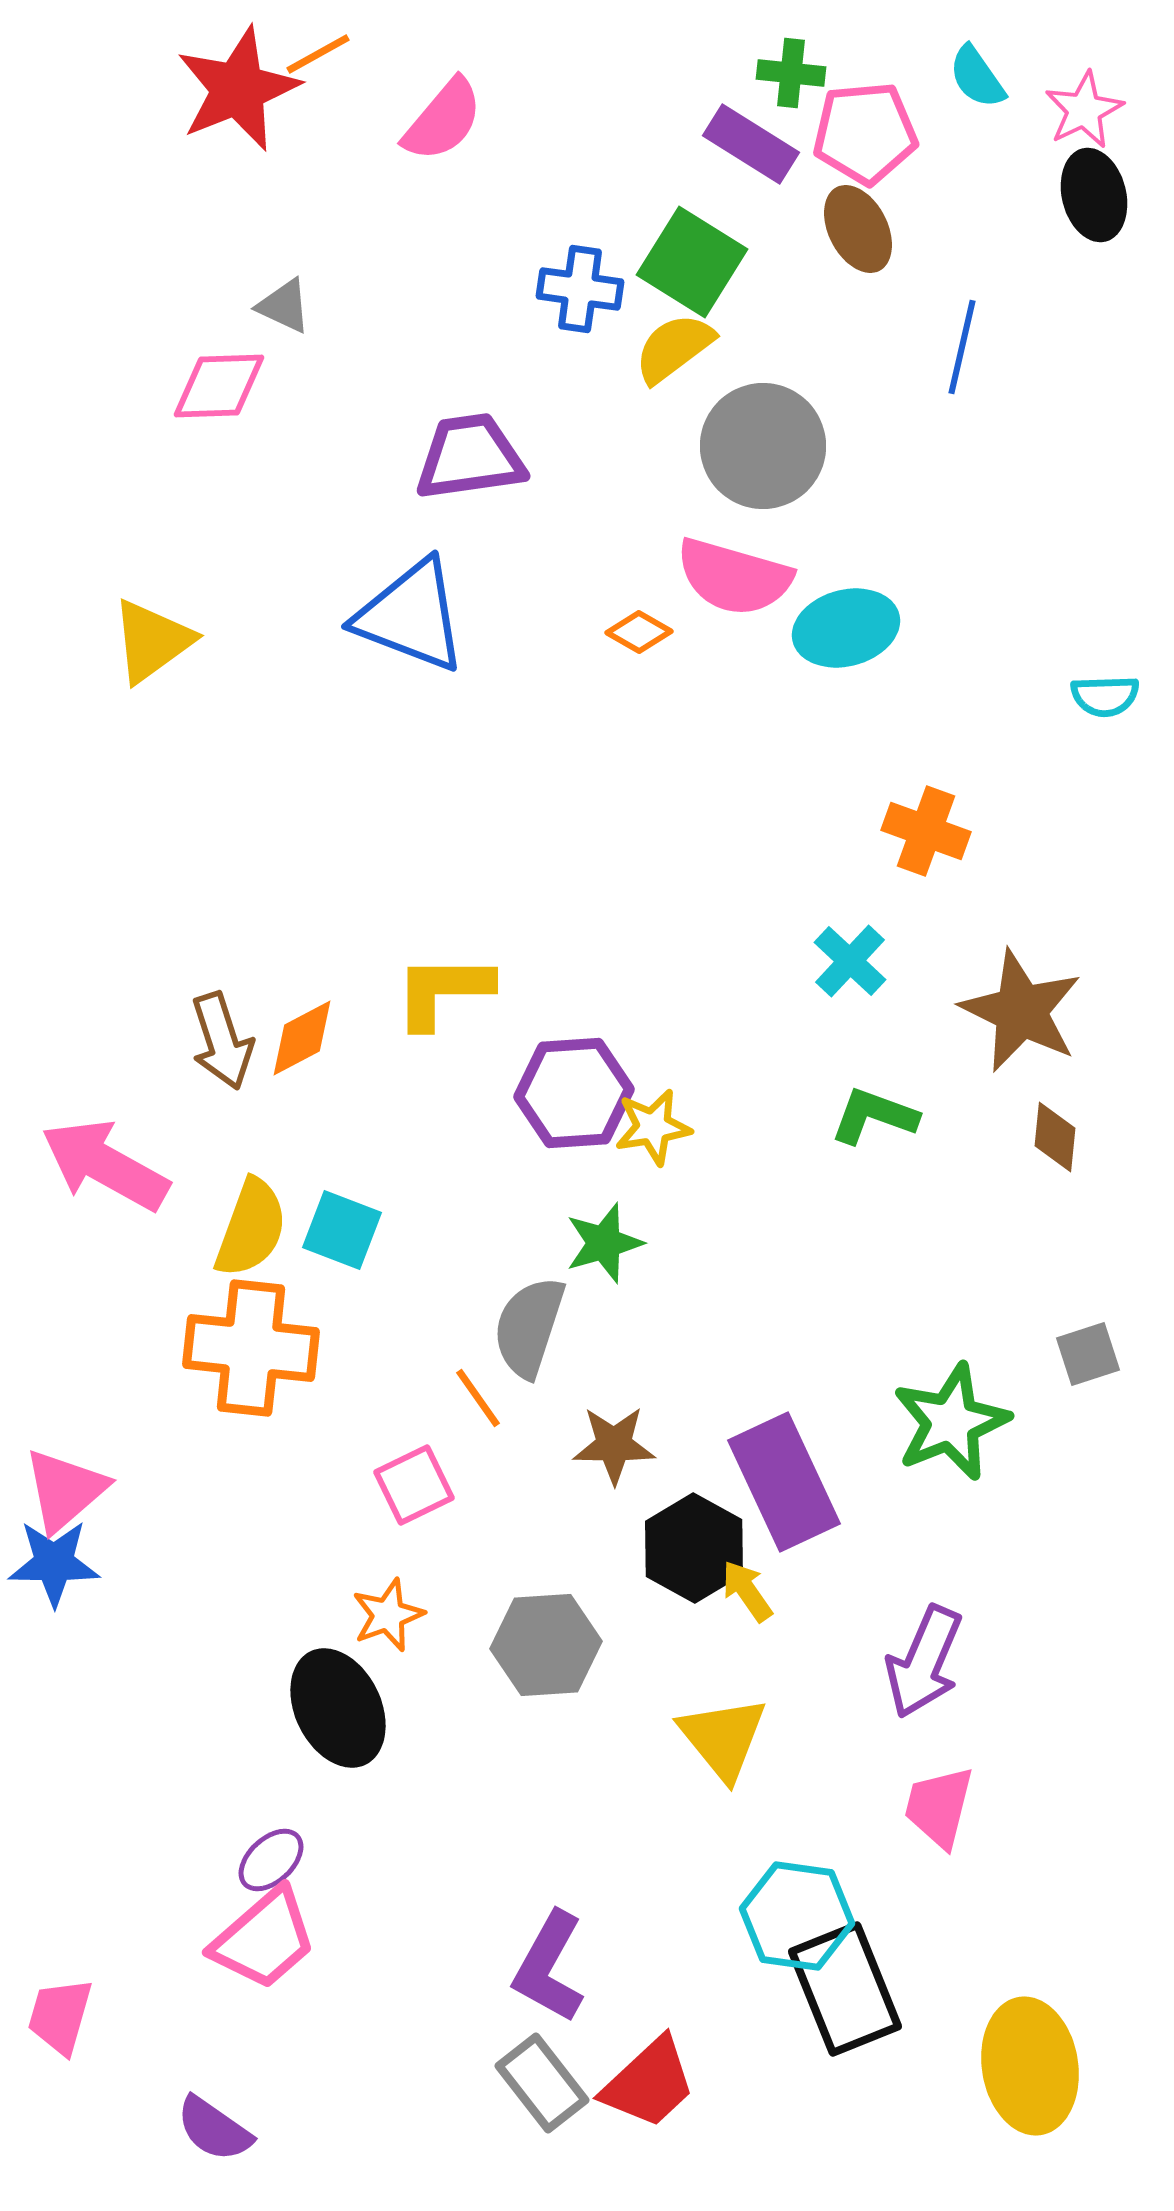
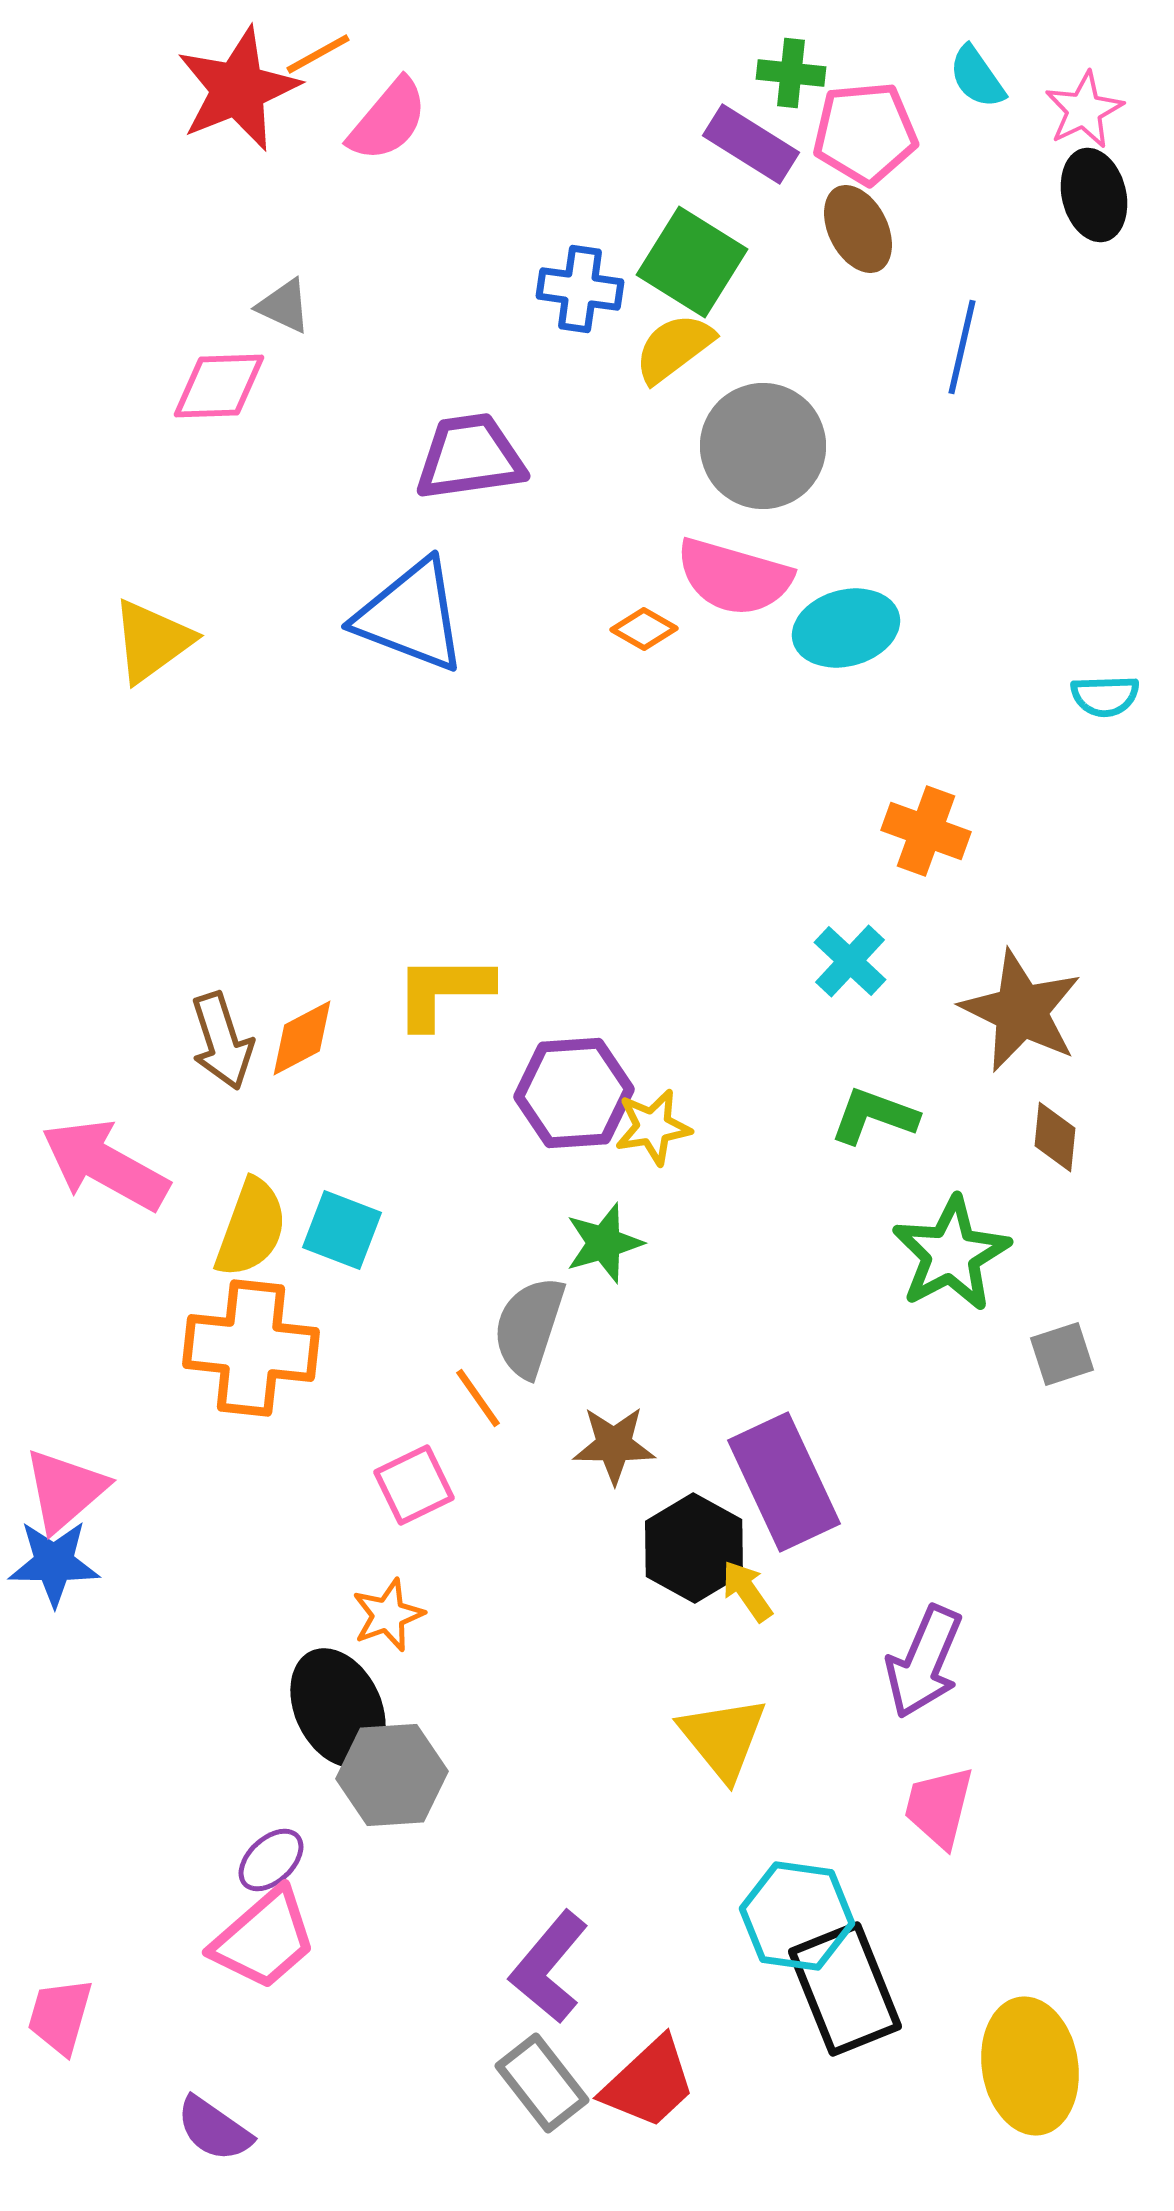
pink semicircle at (443, 120): moved 55 px left
orange diamond at (639, 632): moved 5 px right, 3 px up
gray square at (1088, 1354): moved 26 px left
green star at (951, 1422): moved 168 px up; rotated 6 degrees counterclockwise
gray hexagon at (546, 1645): moved 154 px left, 130 px down
purple L-shape at (549, 1967): rotated 11 degrees clockwise
